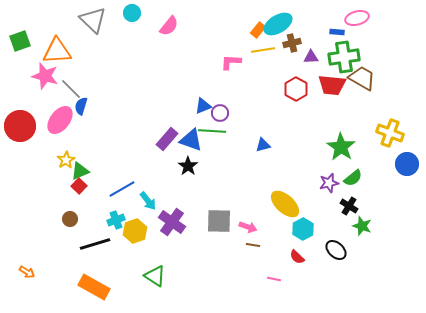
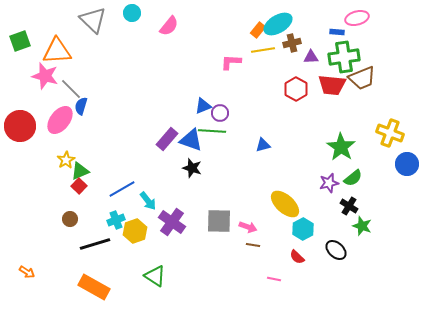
brown trapezoid at (362, 78): rotated 128 degrees clockwise
black star at (188, 166): moved 4 px right, 2 px down; rotated 18 degrees counterclockwise
